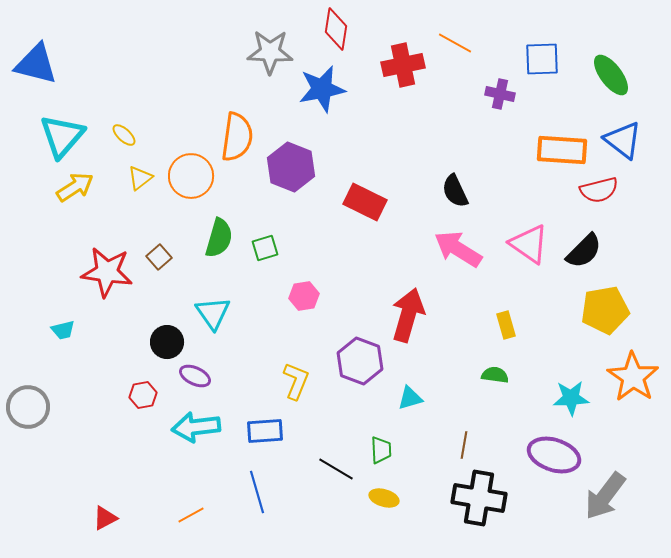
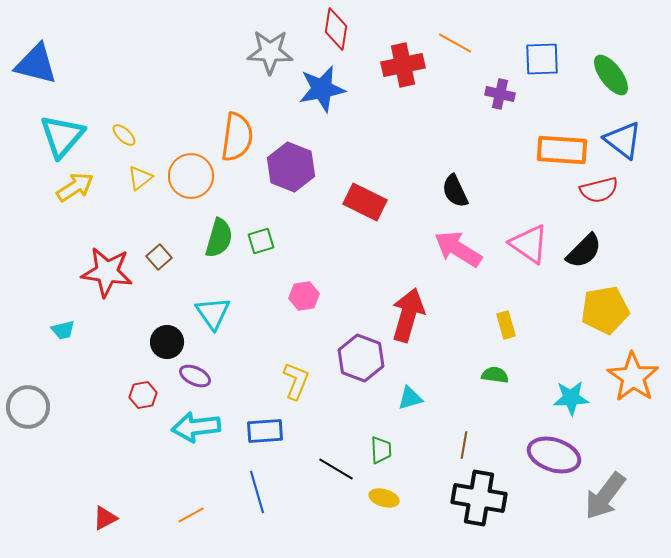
green square at (265, 248): moved 4 px left, 7 px up
purple hexagon at (360, 361): moved 1 px right, 3 px up
